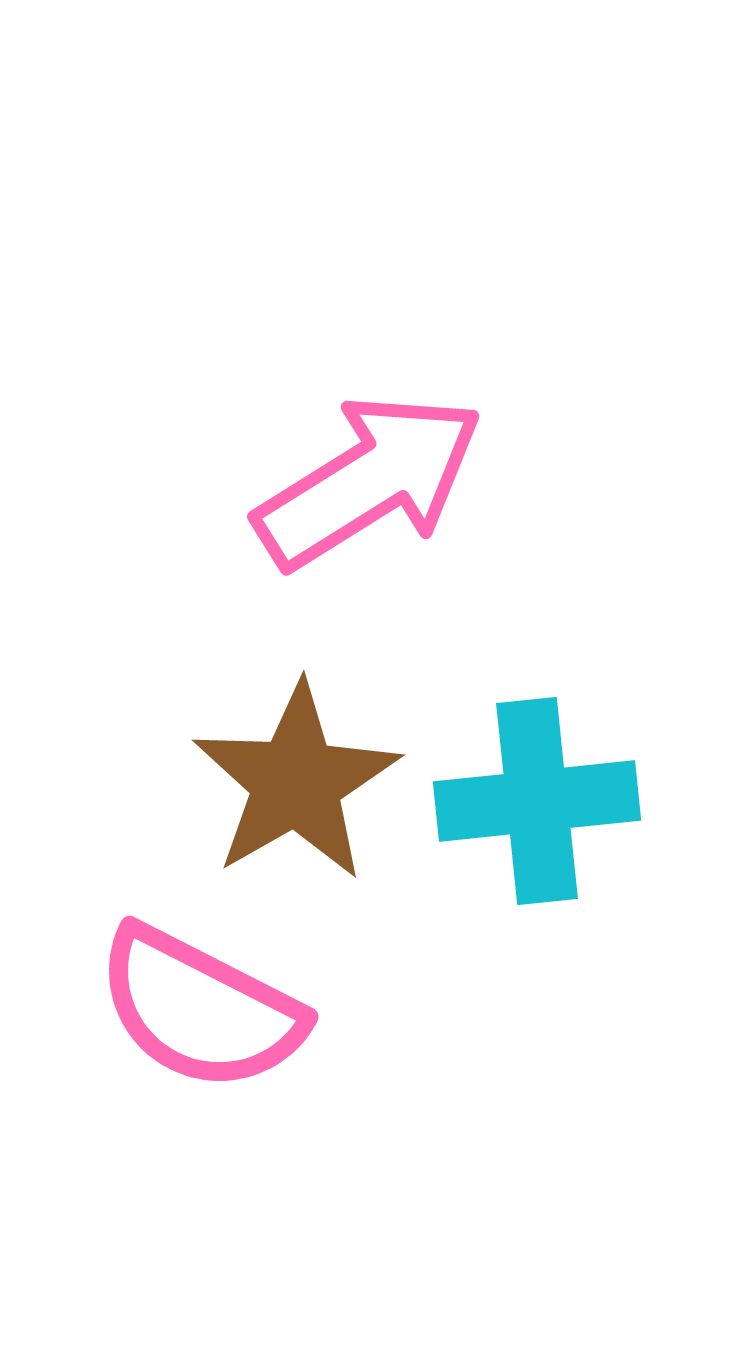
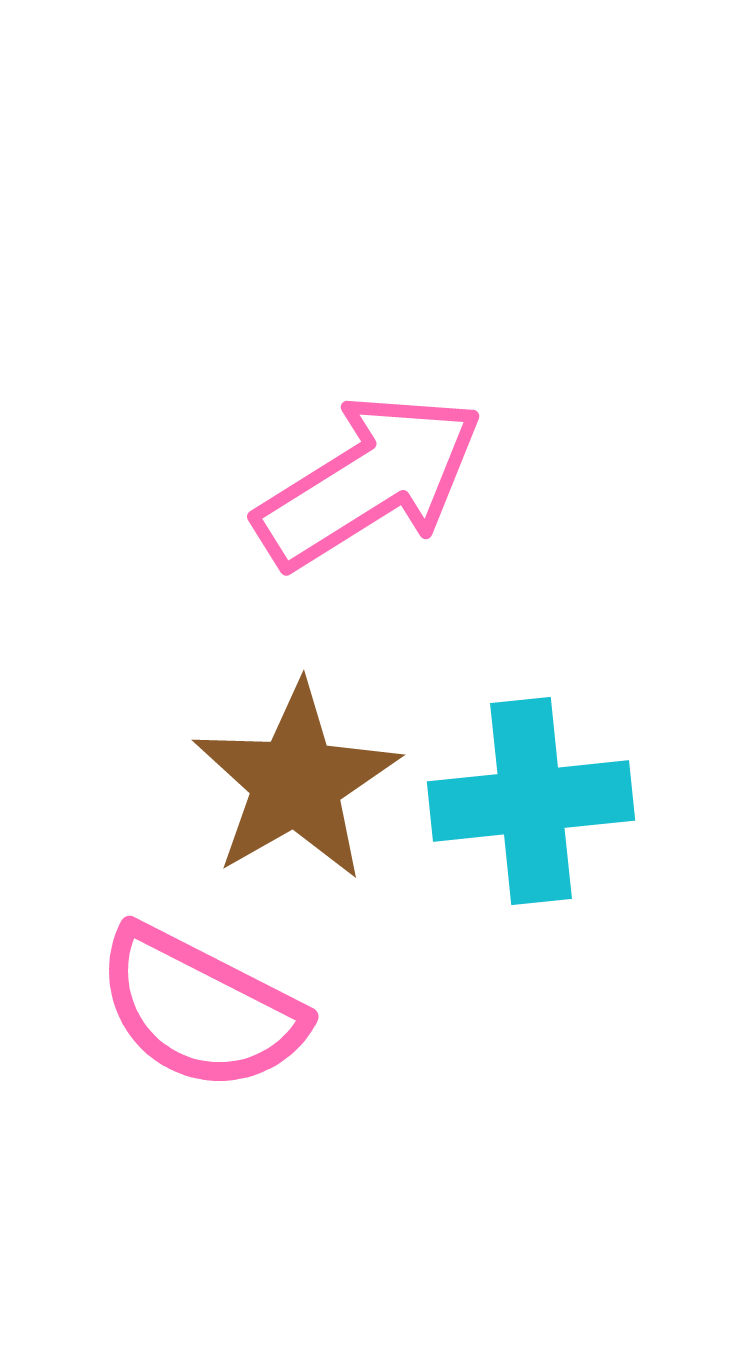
cyan cross: moved 6 px left
